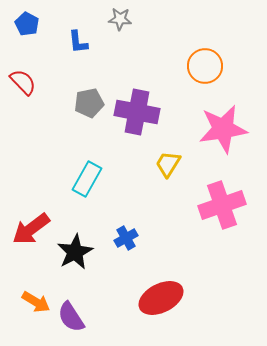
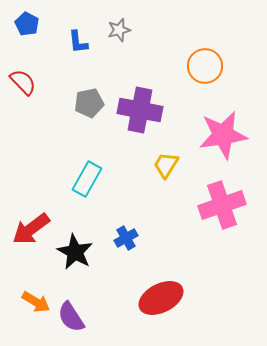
gray star: moved 1 px left, 11 px down; rotated 20 degrees counterclockwise
purple cross: moved 3 px right, 2 px up
pink star: moved 6 px down
yellow trapezoid: moved 2 px left, 1 px down
black star: rotated 15 degrees counterclockwise
